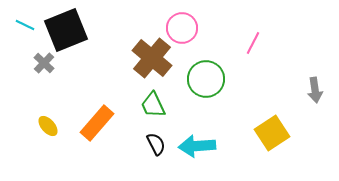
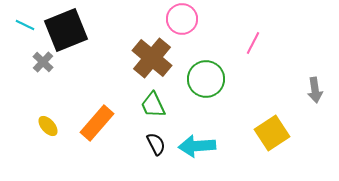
pink circle: moved 9 px up
gray cross: moved 1 px left, 1 px up
